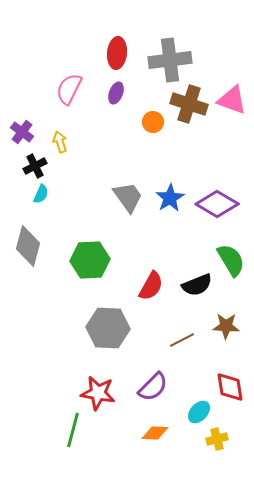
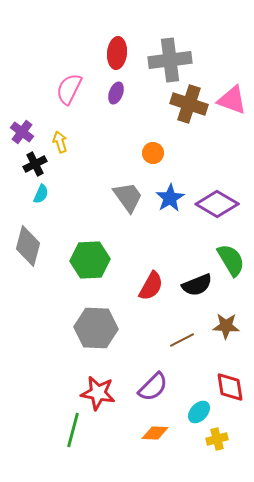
orange circle: moved 31 px down
black cross: moved 2 px up
gray hexagon: moved 12 px left
